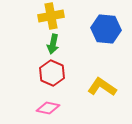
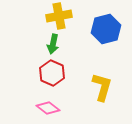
yellow cross: moved 8 px right
blue hexagon: rotated 20 degrees counterclockwise
yellow L-shape: rotated 72 degrees clockwise
pink diamond: rotated 25 degrees clockwise
